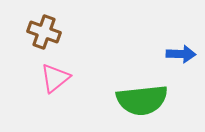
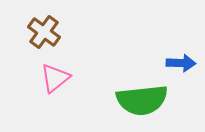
brown cross: rotated 16 degrees clockwise
blue arrow: moved 9 px down
